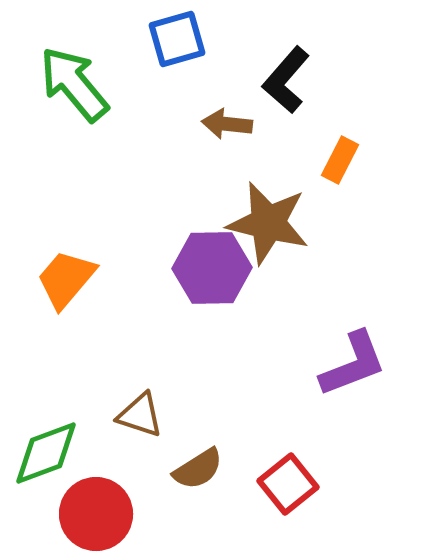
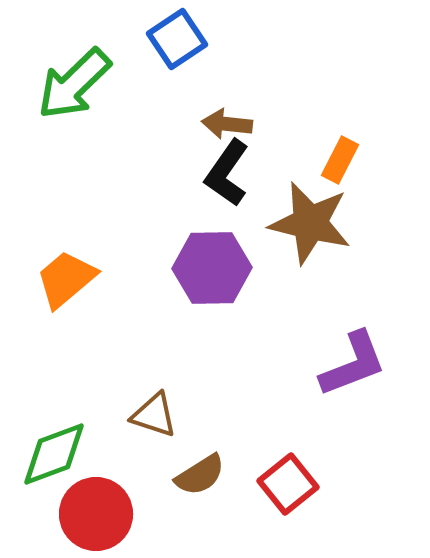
blue square: rotated 18 degrees counterclockwise
black L-shape: moved 59 px left, 93 px down; rotated 6 degrees counterclockwise
green arrow: rotated 94 degrees counterclockwise
brown star: moved 42 px right
orange trapezoid: rotated 10 degrees clockwise
brown triangle: moved 14 px right
green diamond: moved 8 px right, 1 px down
brown semicircle: moved 2 px right, 6 px down
